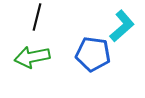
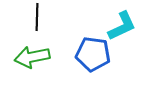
black line: rotated 12 degrees counterclockwise
cyan L-shape: rotated 16 degrees clockwise
